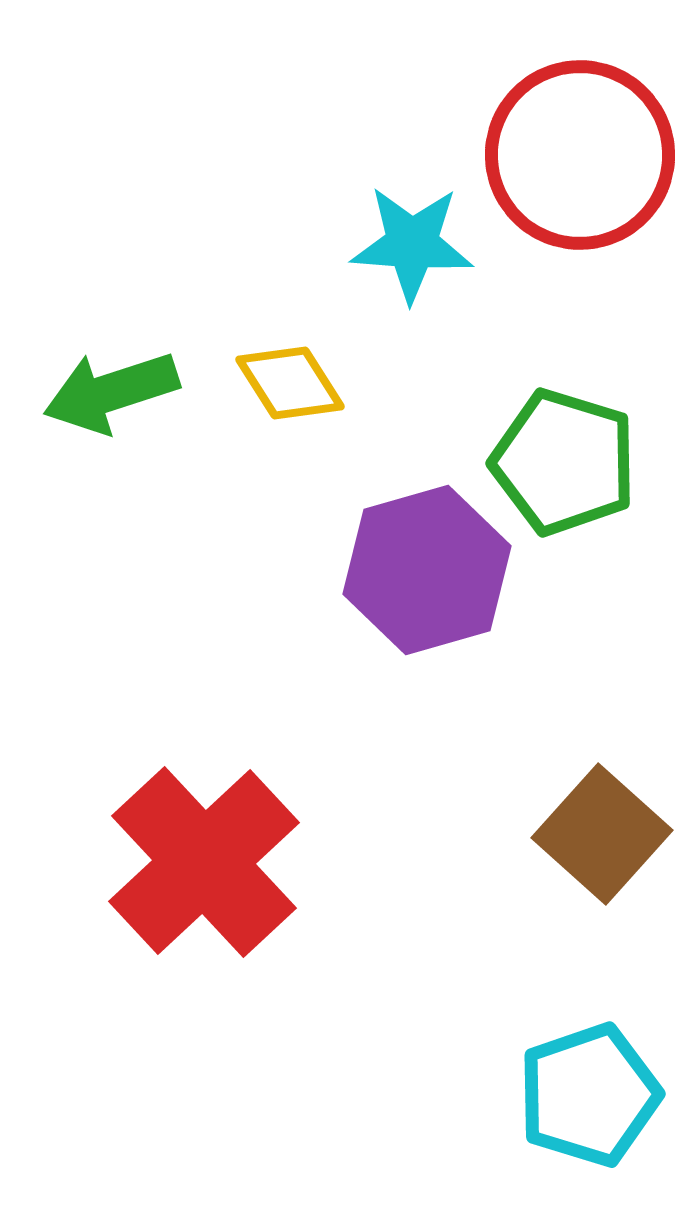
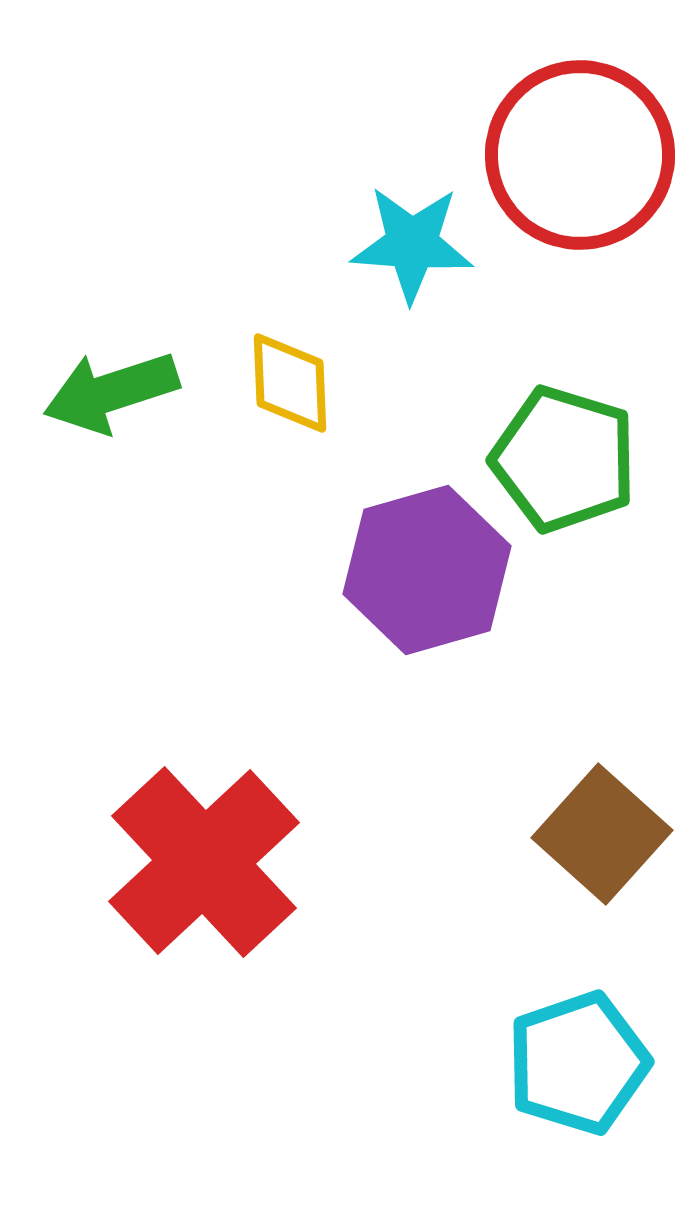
yellow diamond: rotated 30 degrees clockwise
green pentagon: moved 3 px up
cyan pentagon: moved 11 px left, 32 px up
